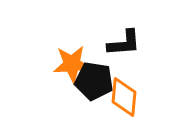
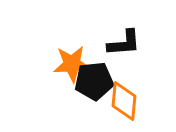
black pentagon: rotated 15 degrees counterclockwise
orange diamond: moved 4 px down
